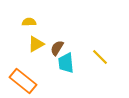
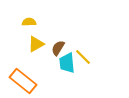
brown semicircle: moved 1 px right
yellow line: moved 17 px left
cyan trapezoid: moved 1 px right
